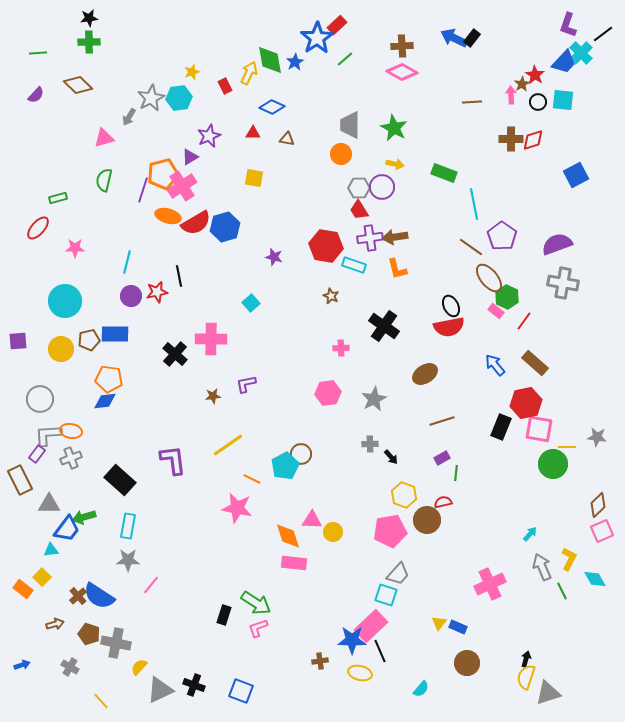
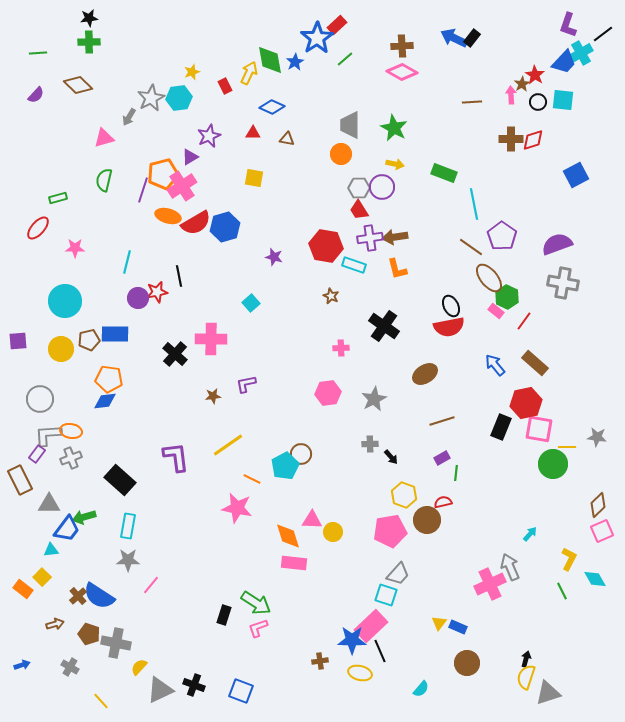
cyan cross at (581, 53): rotated 15 degrees clockwise
purple circle at (131, 296): moved 7 px right, 2 px down
purple L-shape at (173, 460): moved 3 px right, 3 px up
gray arrow at (542, 567): moved 32 px left
